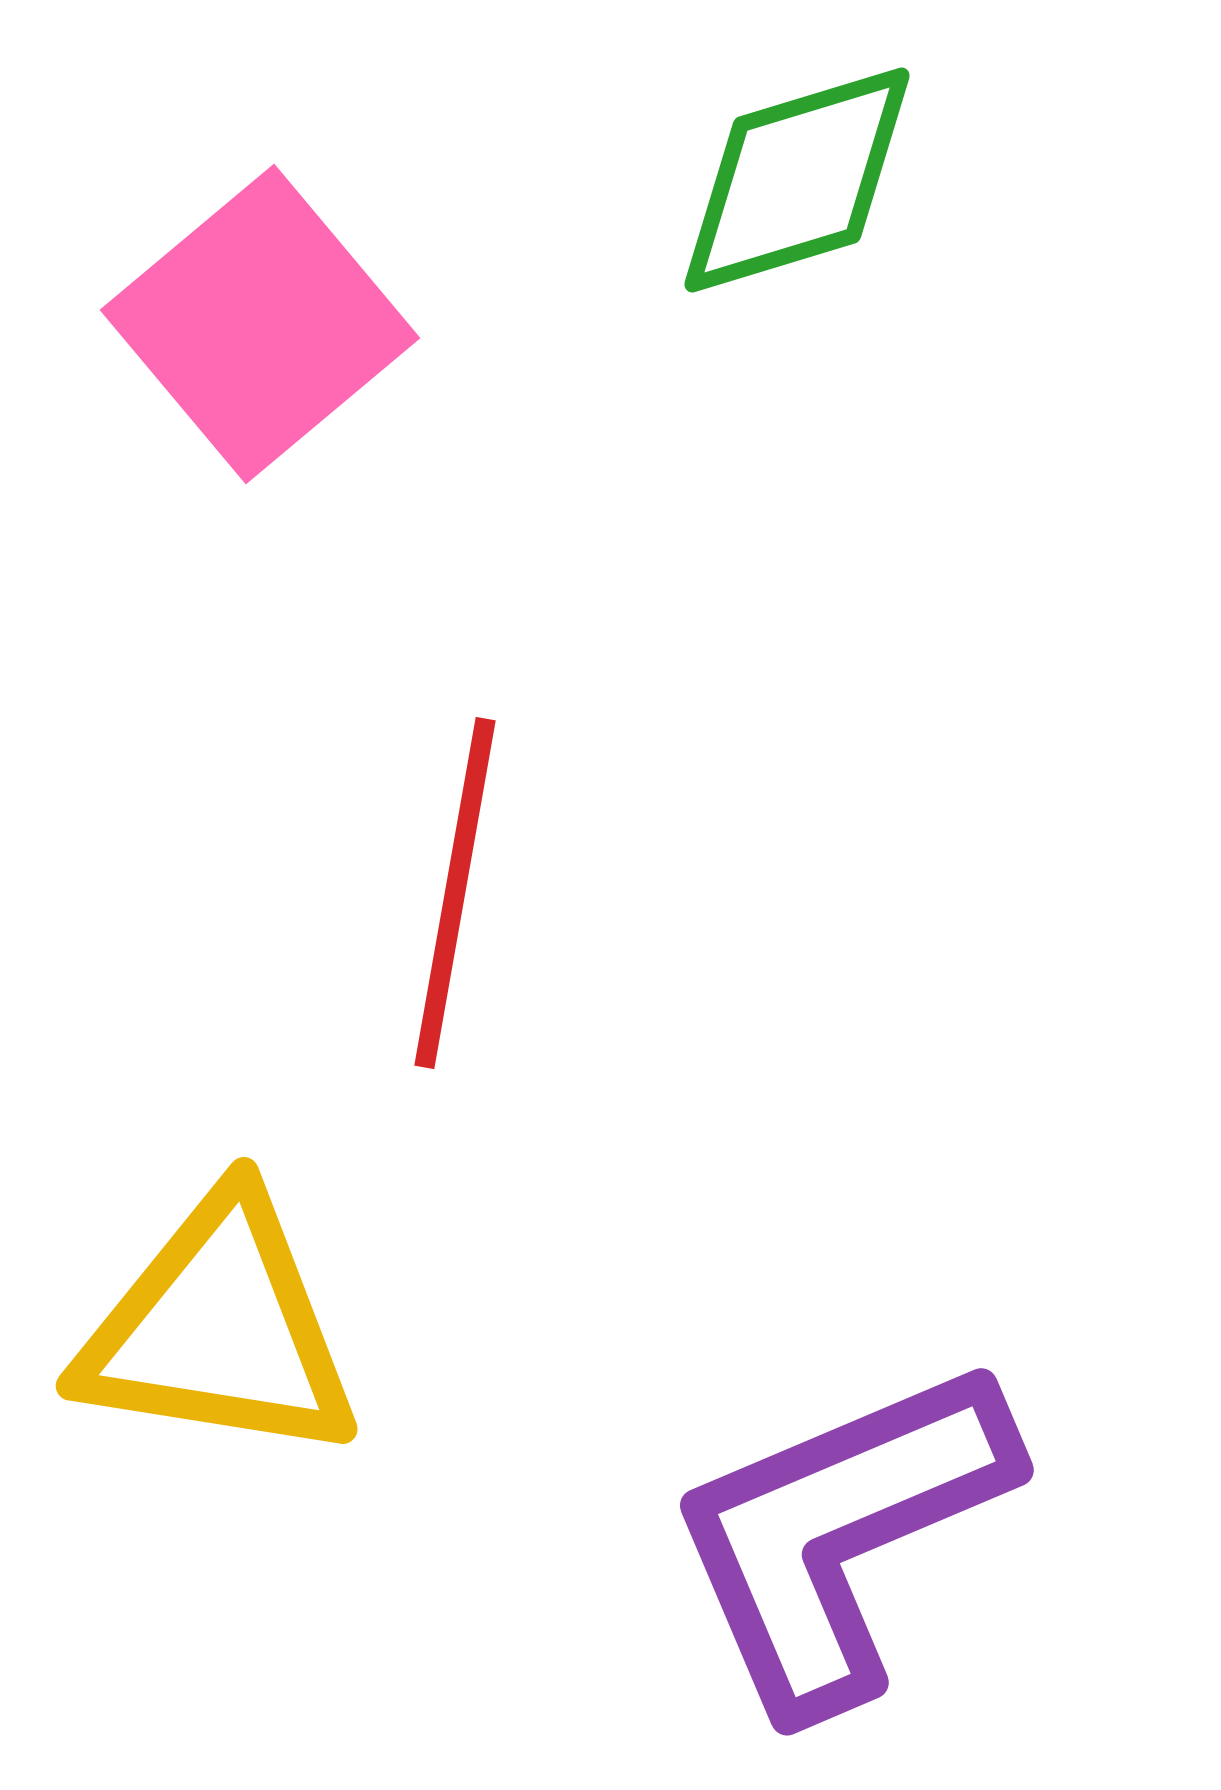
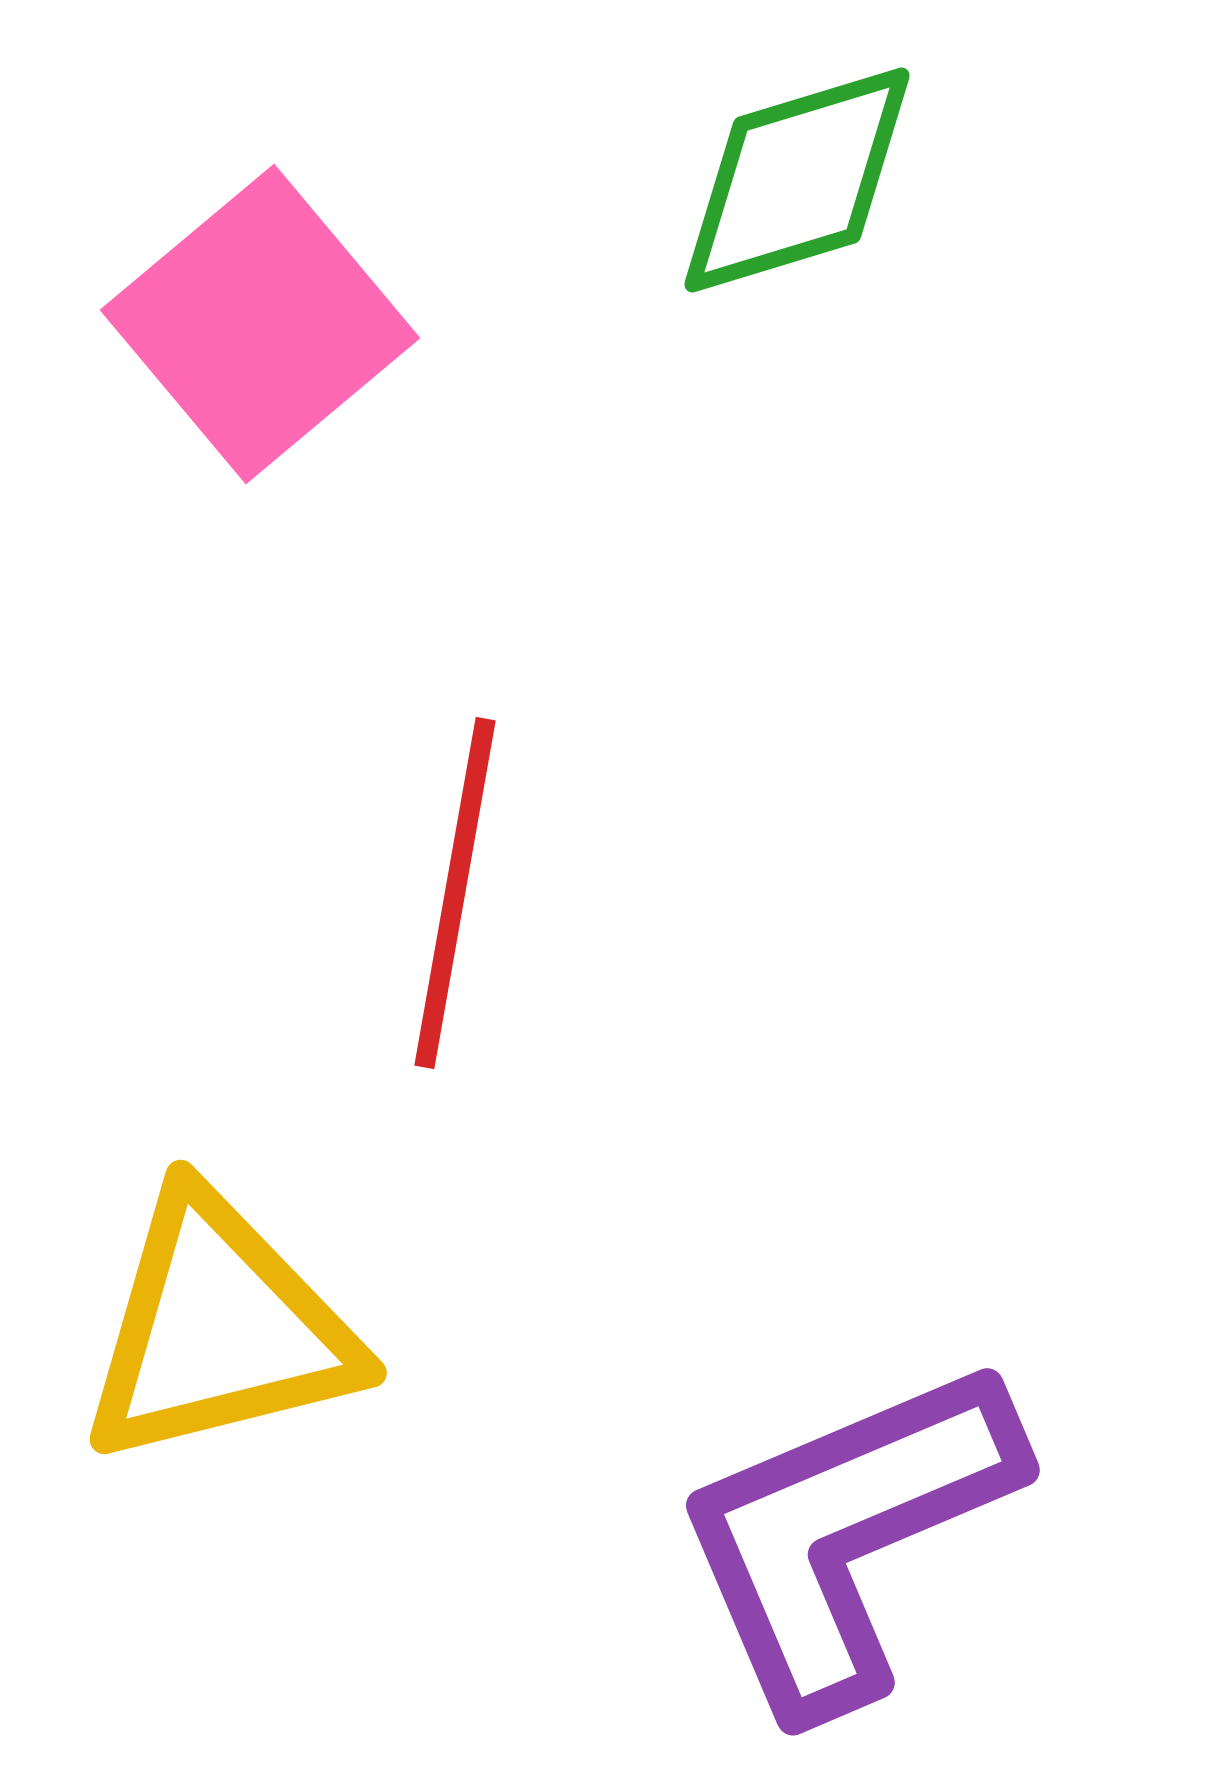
yellow triangle: rotated 23 degrees counterclockwise
purple L-shape: moved 6 px right
